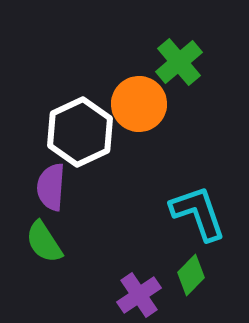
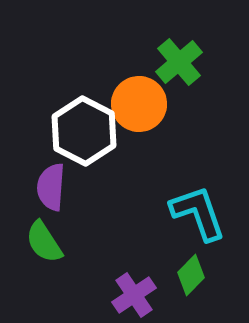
white hexagon: moved 4 px right, 1 px up; rotated 8 degrees counterclockwise
purple cross: moved 5 px left
